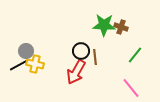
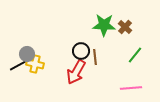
brown cross: moved 4 px right; rotated 24 degrees clockwise
gray circle: moved 1 px right, 3 px down
pink line: rotated 55 degrees counterclockwise
